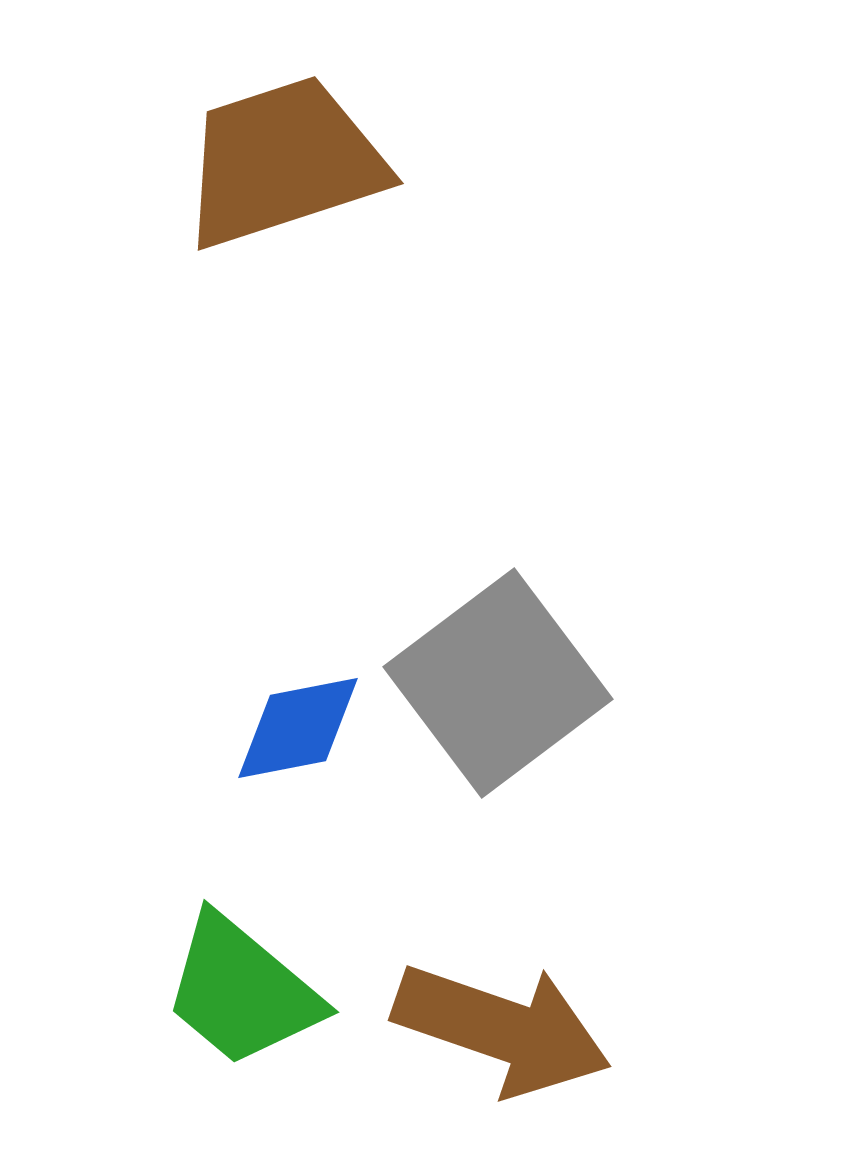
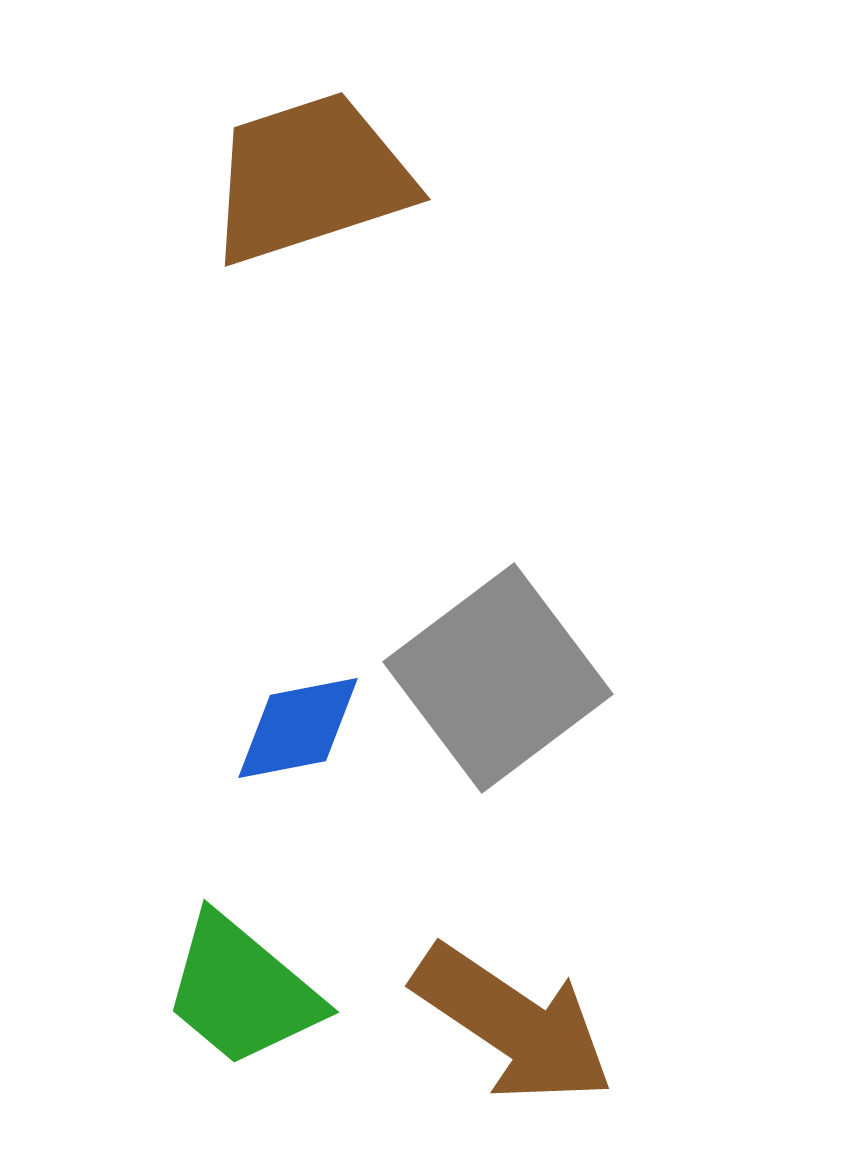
brown trapezoid: moved 27 px right, 16 px down
gray square: moved 5 px up
brown arrow: moved 11 px right, 5 px up; rotated 15 degrees clockwise
